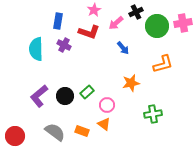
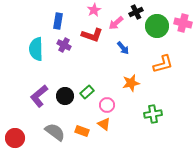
pink cross: rotated 24 degrees clockwise
red L-shape: moved 3 px right, 3 px down
red circle: moved 2 px down
